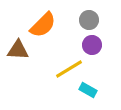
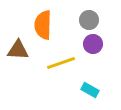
orange semicircle: rotated 136 degrees clockwise
purple circle: moved 1 px right, 1 px up
yellow line: moved 8 px left, 6 px up; rotated 12 degrees clockwise
cyan rectangle: moved 2 px right
